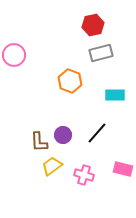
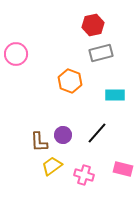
pink circle: moved 2 px right, 1 px up
